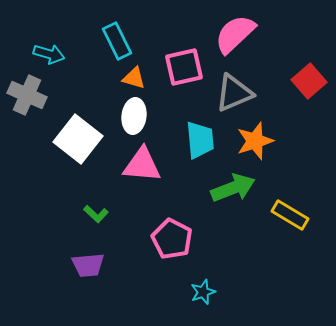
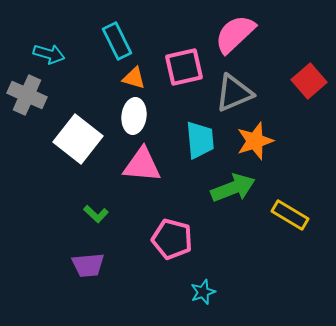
pink pentagon: rotated 12 degrees counterclockwise
